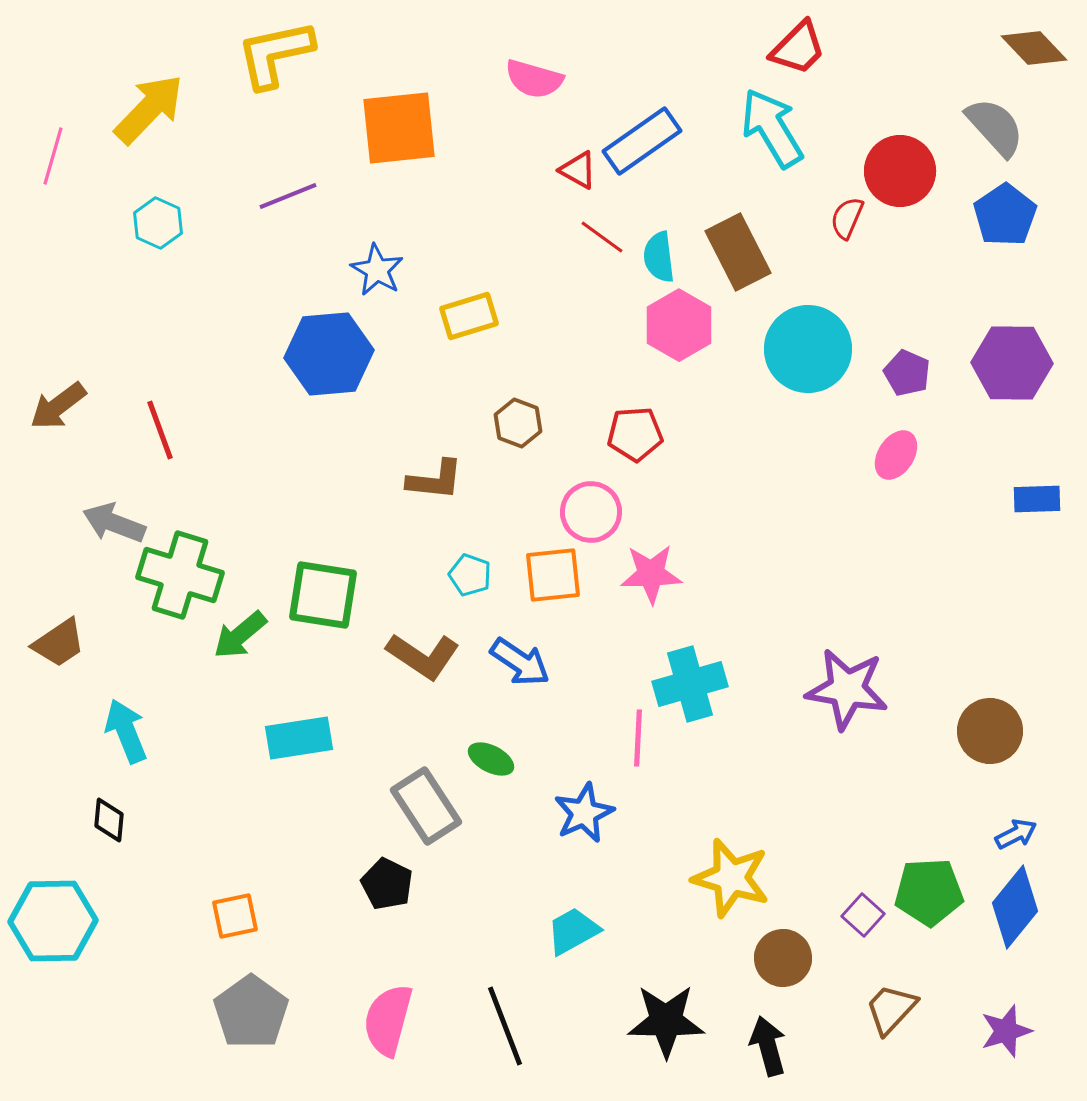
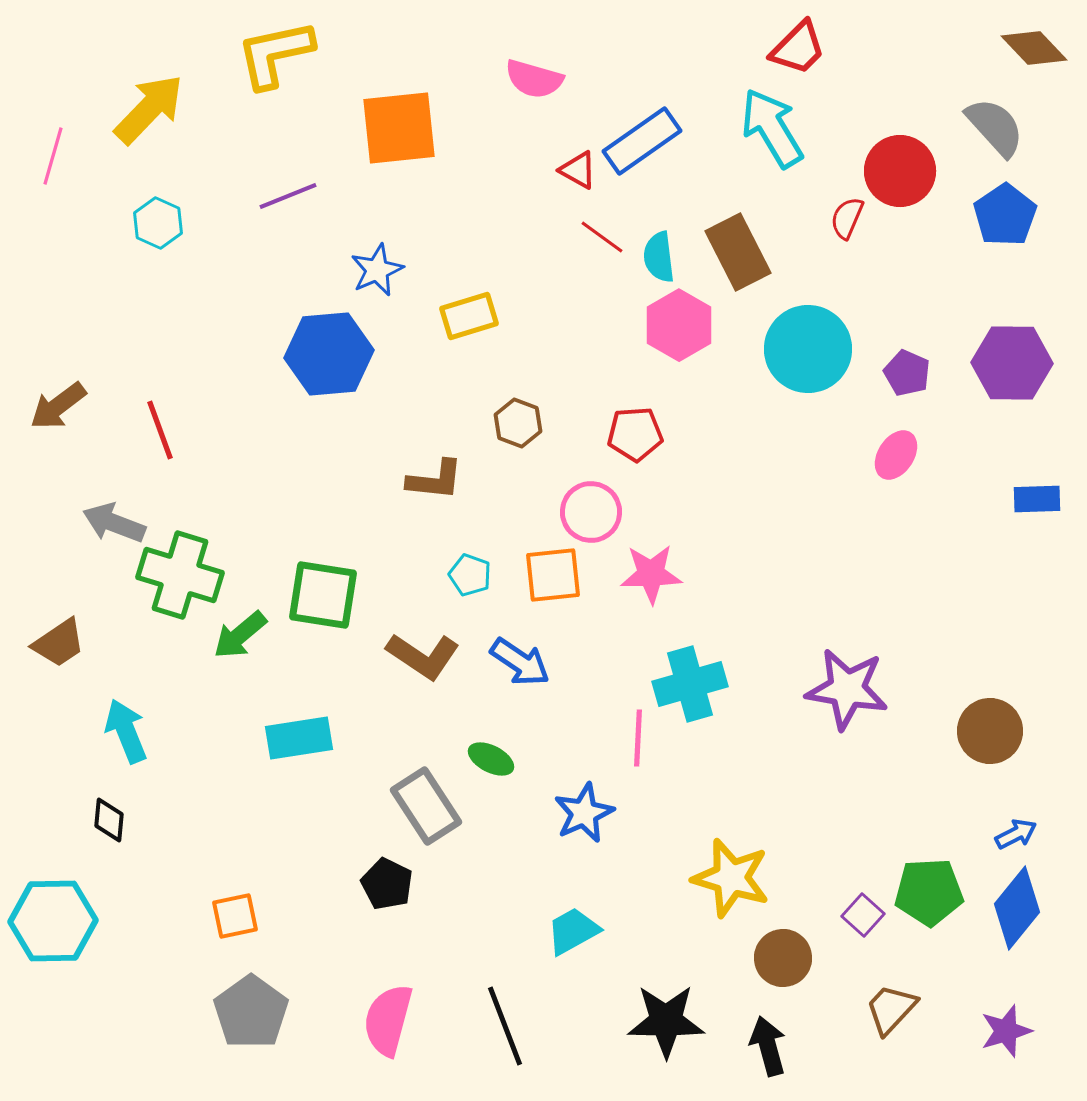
blue star at (377, 270): rotated 18 degrees clockwise
blue diamond at (1015, 907): moved 2 px right, 1 px down
